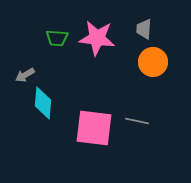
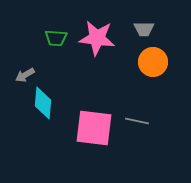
gray trapezoid: rotated 95 degrees counterclockwise
green trapezoid: moved 1 px left
